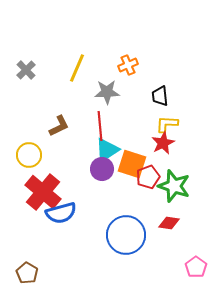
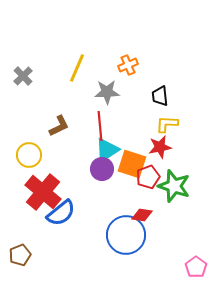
gray cross: moved 3 px left, 6 px down
red star: moved 3 px left, 4 px down; rotated 15 degrees clockwise
blue semicircle: rotated 24 degrees counterclockwise
red diamond: moved 27 px left, 8 px up
brown pentagon: moved 7 px left, 18 px up; rotated 20 degrees clockwise
